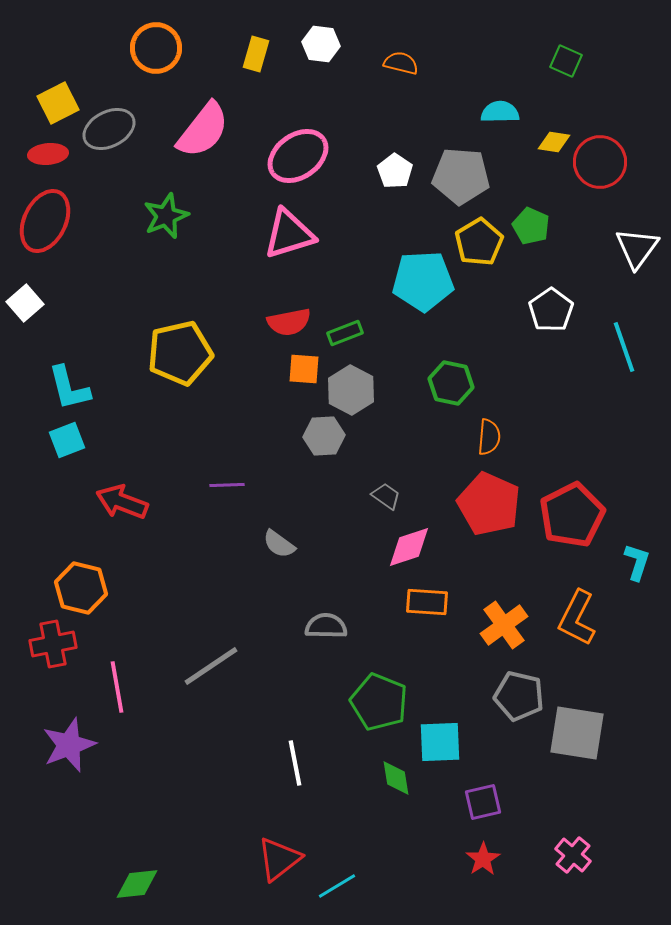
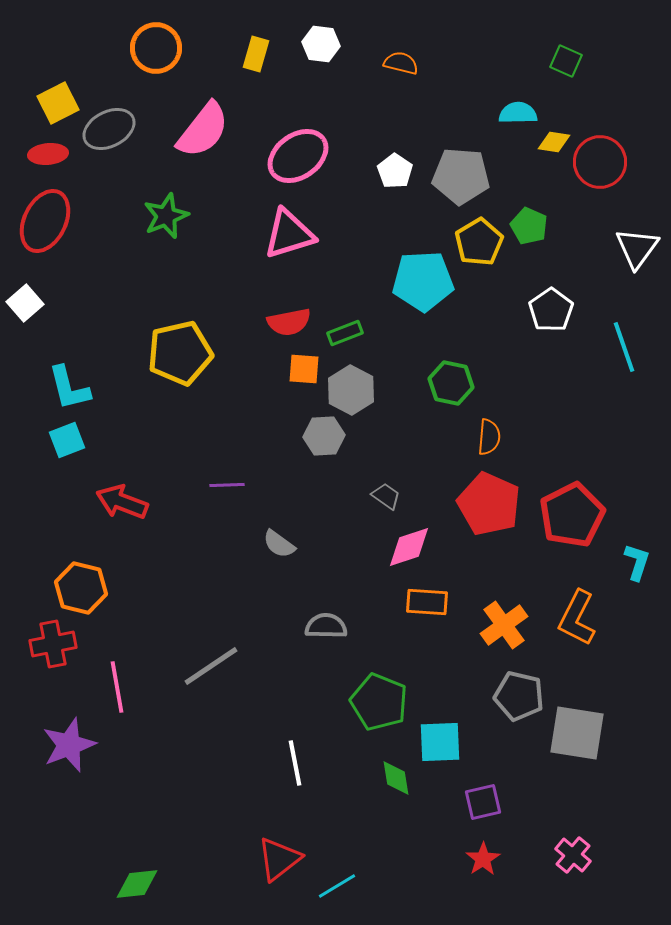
cyan semicircle at (500, 112): moved 18 px right, 1 px down
green pentagon at (531, 226): moved 2 px left
